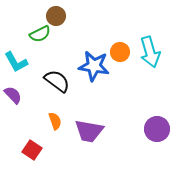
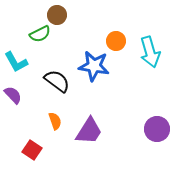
brown circle: moved 1 px right, 1 px up
orange circle: moved 4 px left, 11 px up
purple trapezoid: rotated 68 degrees counterclockwise
